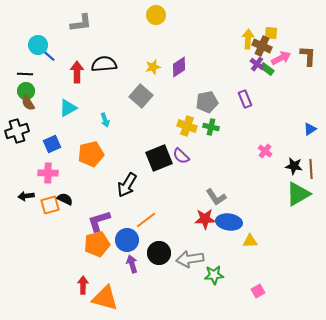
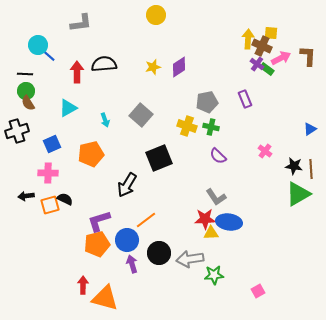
gray square at (141, 96): moved 19 px down
purple semicircle at (181, 156): moved 37 px right
yellow triangle at (250, 241): moved 39 px left, 8 px up
